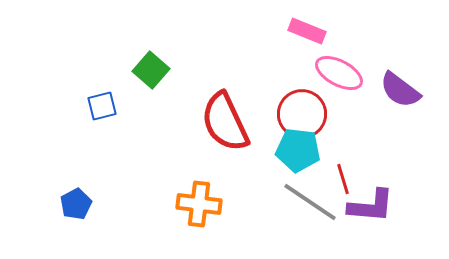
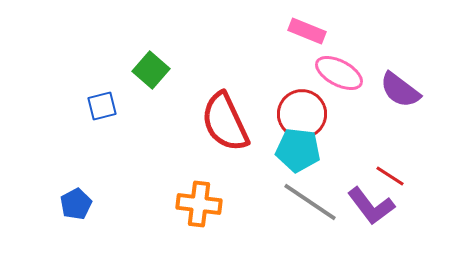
red line: moved 47 px right, 3 px up; rotated 40 degrees counterclockwise
purple L-shape: rotated 48 degrees clockwise
